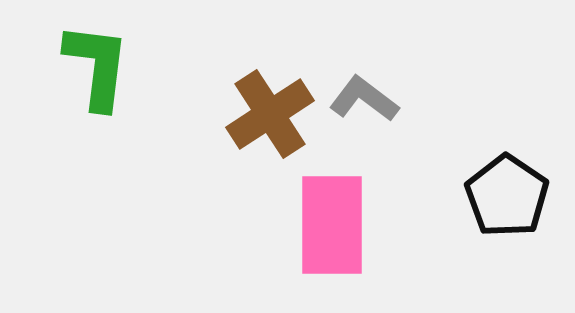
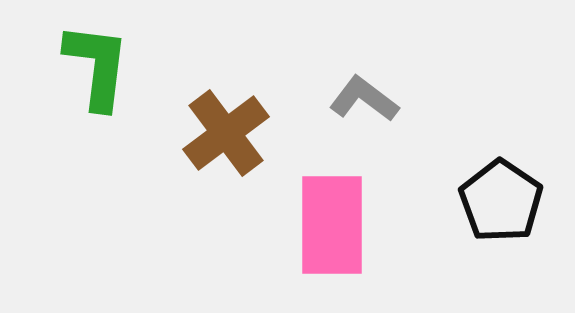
brown cross: moved 44 px left, 19 px down; rotated 4 degrees counterclockwise
black pentagon: moved 6 px left, 5 px down
